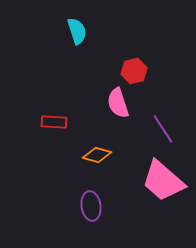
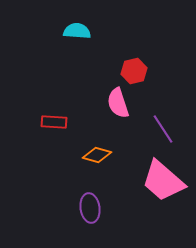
cyan semicircle: rotated 68 degrees counterclockwise
purple ellipse: moved 1 px left, 2 px down
